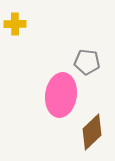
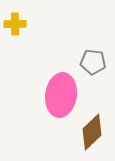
gray pentagon: moved 6 px right
